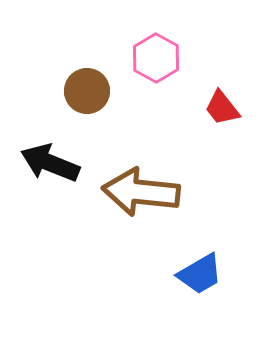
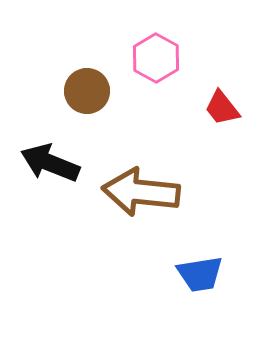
blue trapezoid: rotated 21 degrees clockwise
